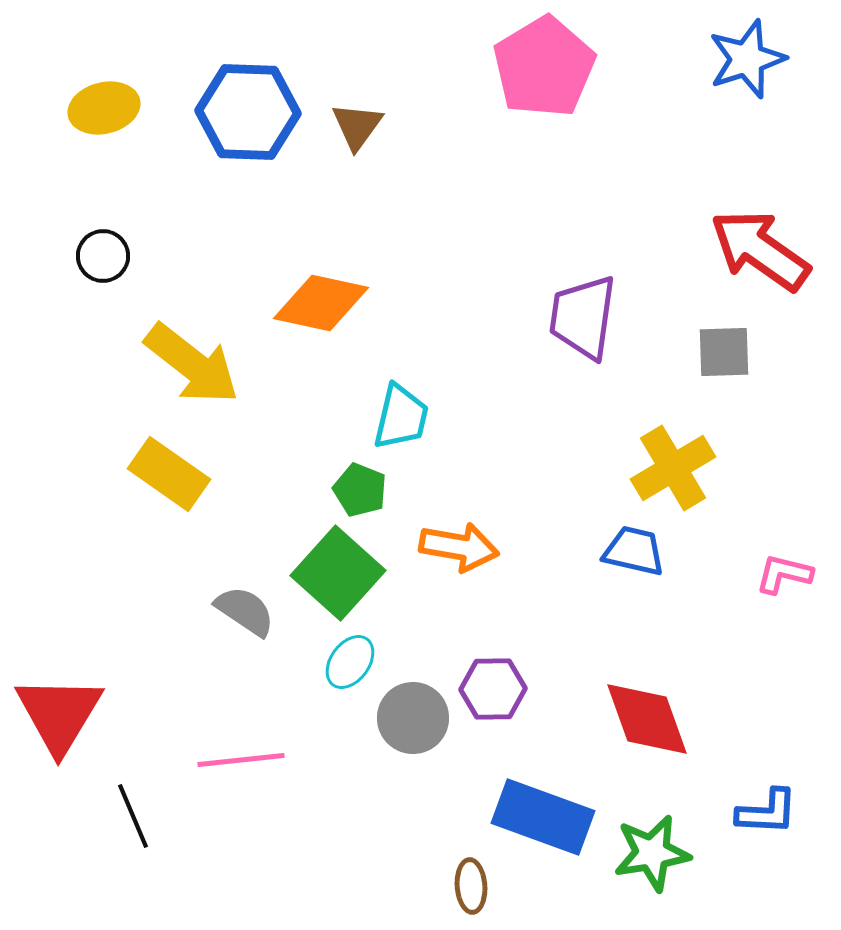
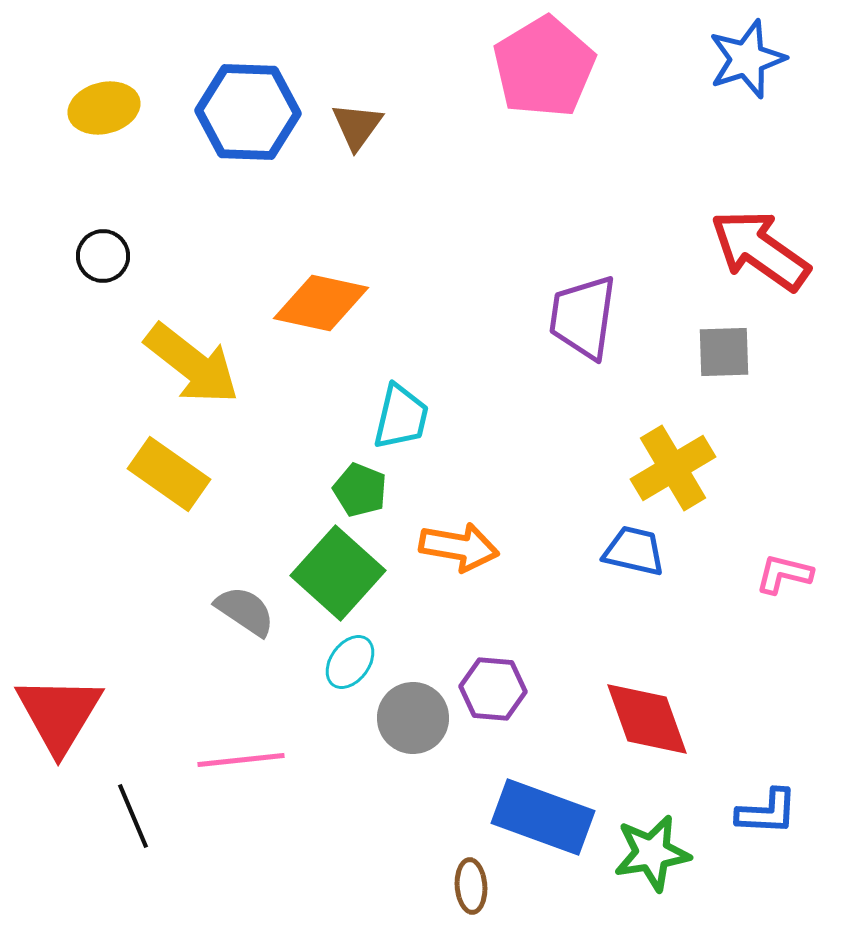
purple hexagon: rotated 6 degrees clockwise
